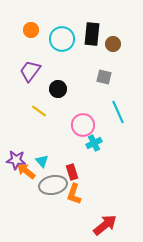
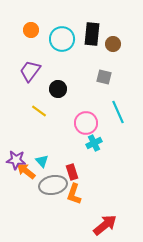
pink circle: moved 3 px right, 2 px up
